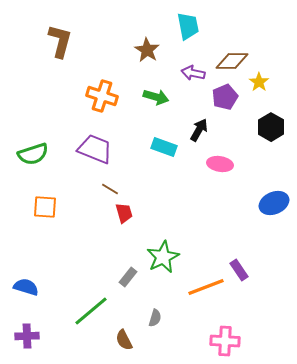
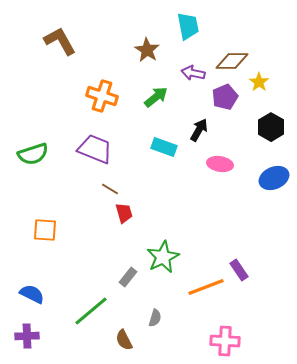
brown L-shape: rotated 44 degrees counterclockwise
green arrow: rotated 55 degrees counterclockwise
blue ellipse: moved 25 px up
orange square: moved 23 px down
blue semicircle: moved 6 px right, 7 px down; rotated 10 degrees clockwise
